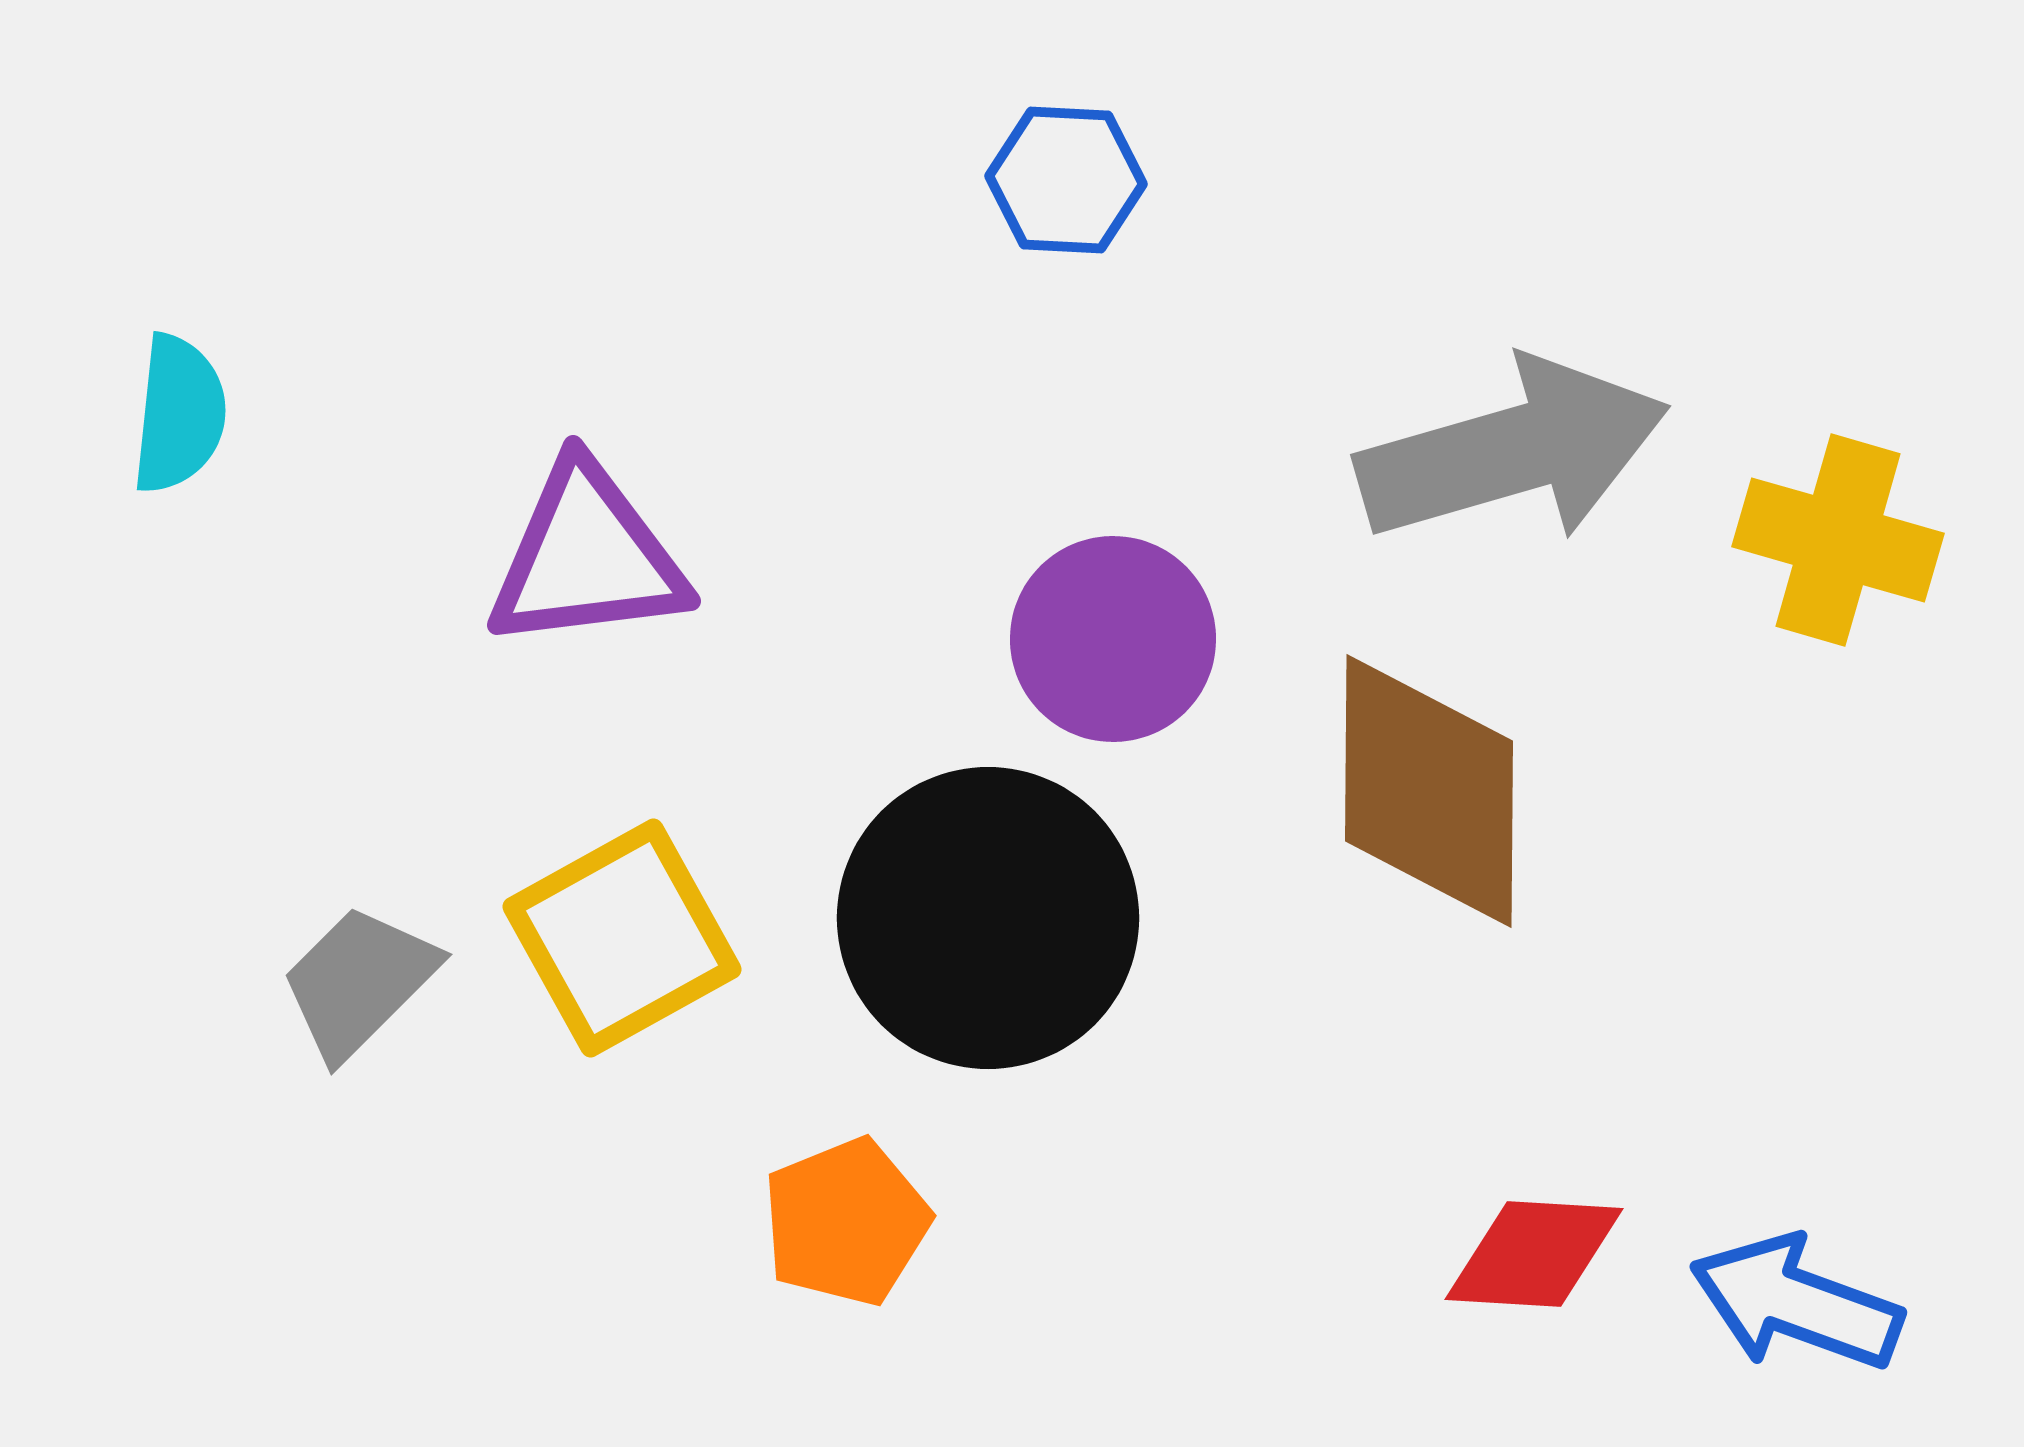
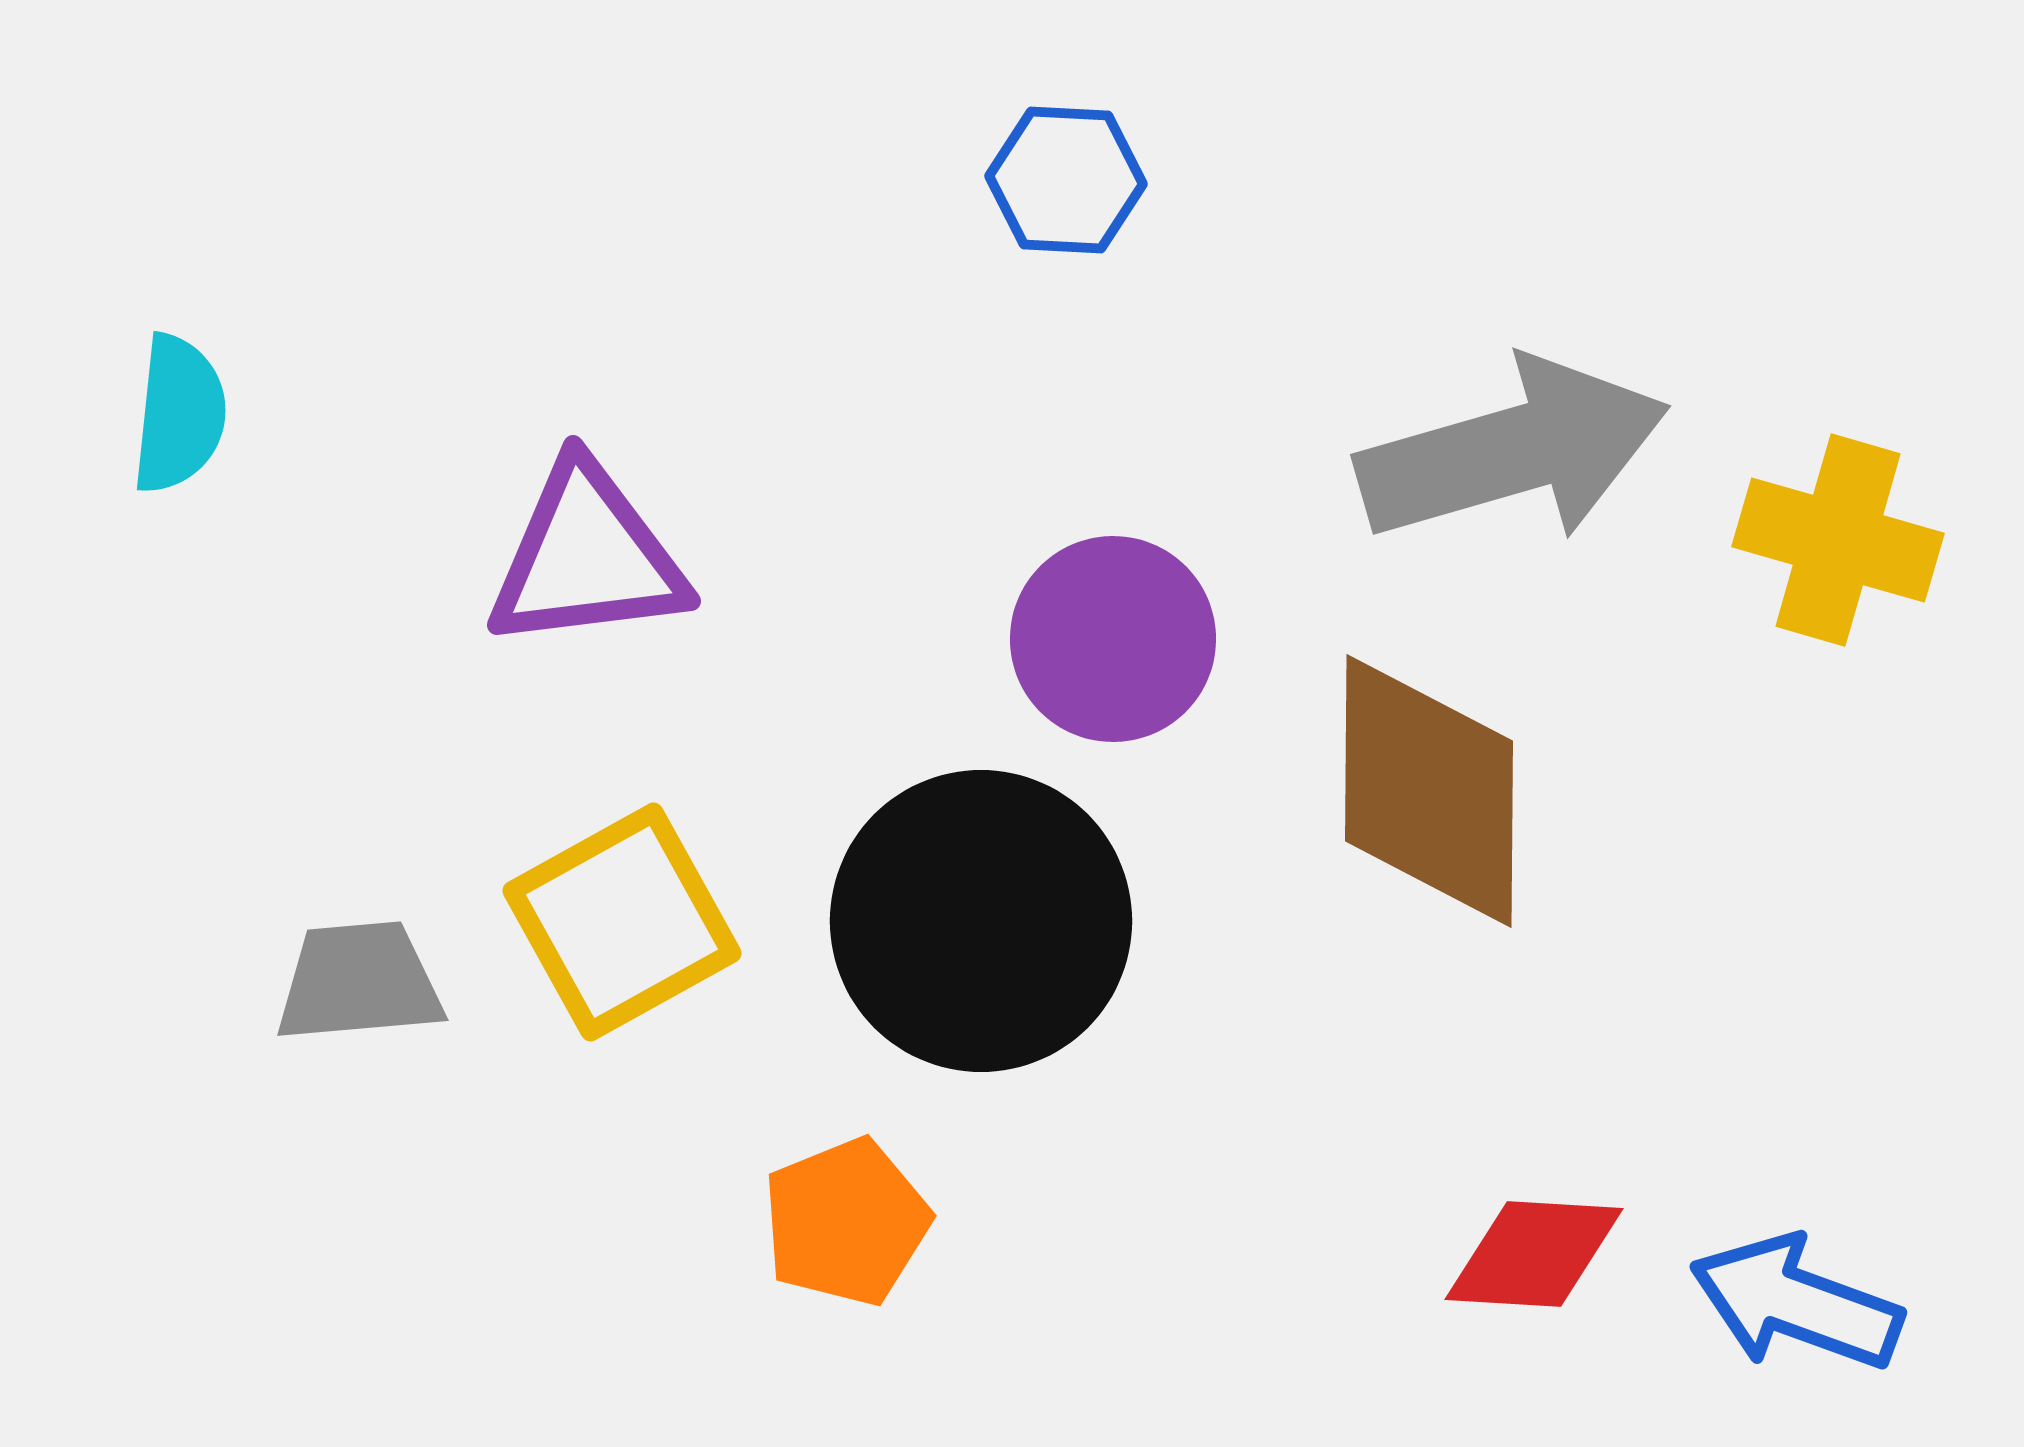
black circle: moved 7 px left, 3 px down
yellow square: moved 16 px up
gray trapezoid: rotated 40 degrees clockwise
